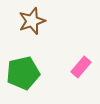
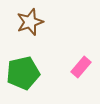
brown star: moved 2 px left, 1 px down
